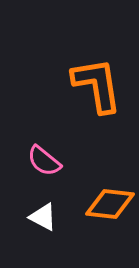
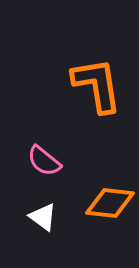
orange diamond: moved 1 px up
white triangle: rotated 8 degrees clockwise
